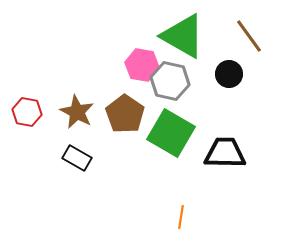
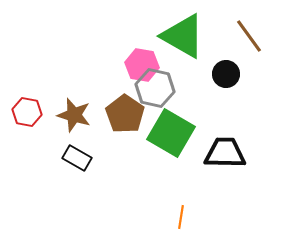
black circle: moved 3 px left
gray hexagon: moved 15 px left, 7 px down
brown star: moved 3 px left, 3 px down; rotated 12 degrees counterclockwise
